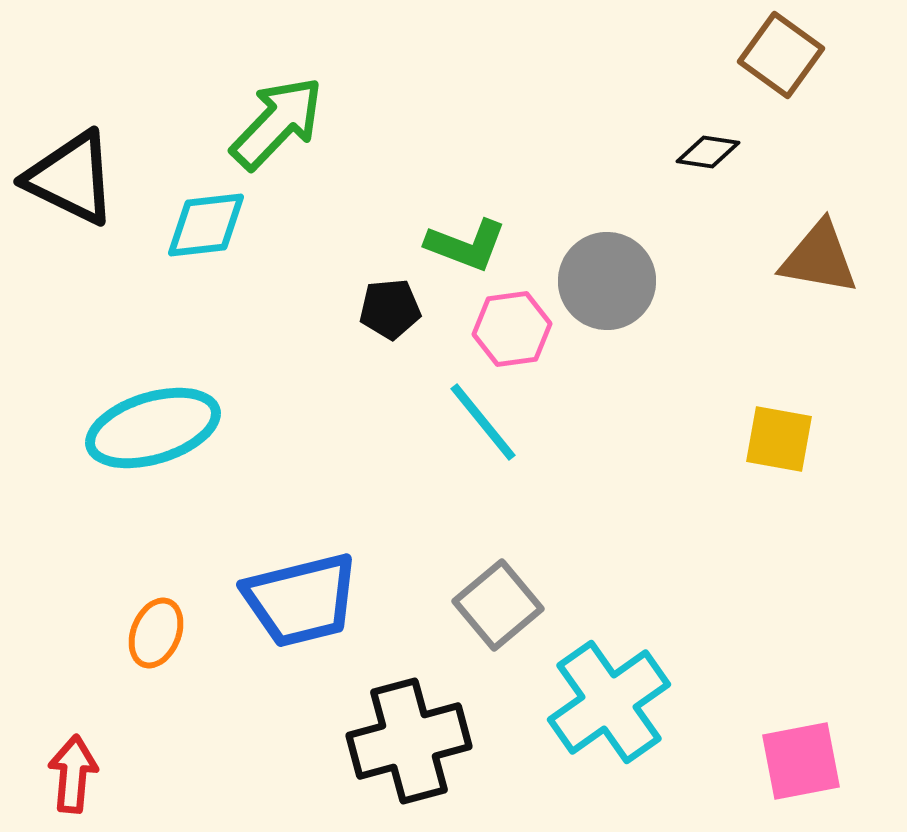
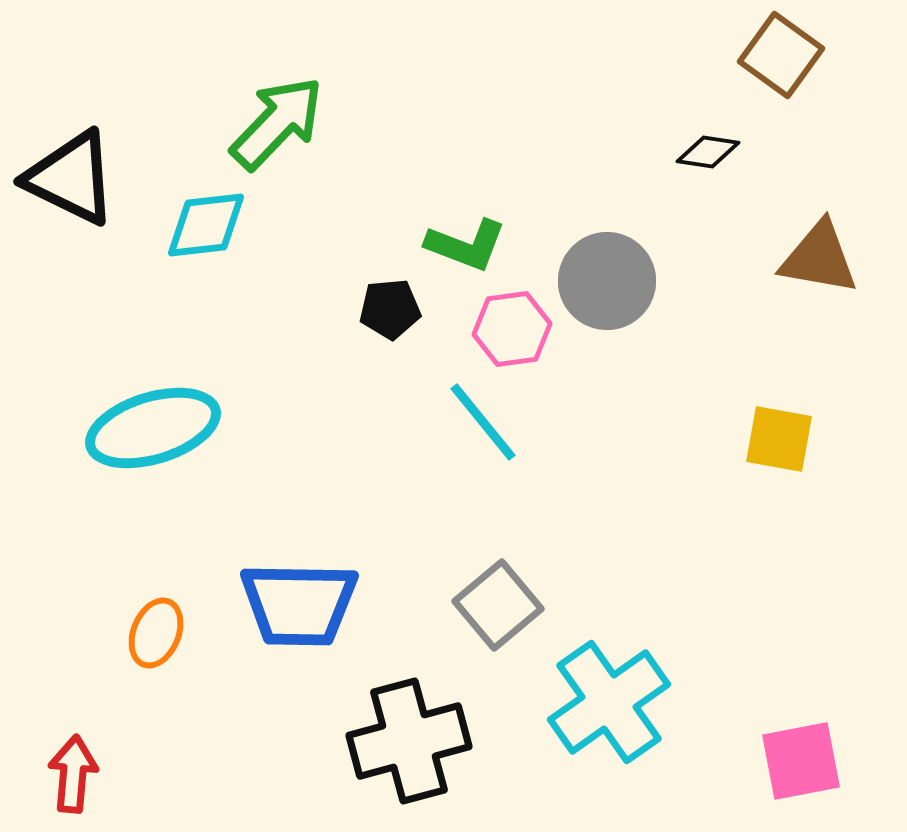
blue trapezoid: moved 2 px left, 4 px down; rotated 15 degrees clockwise
